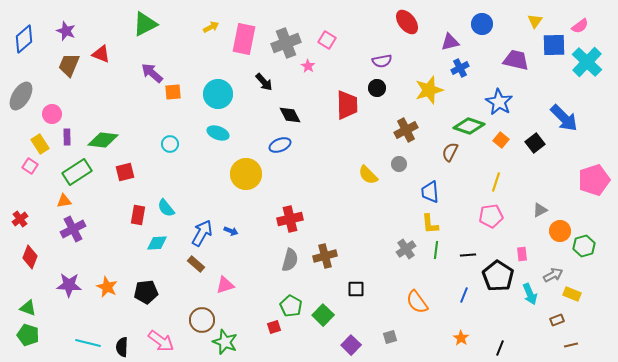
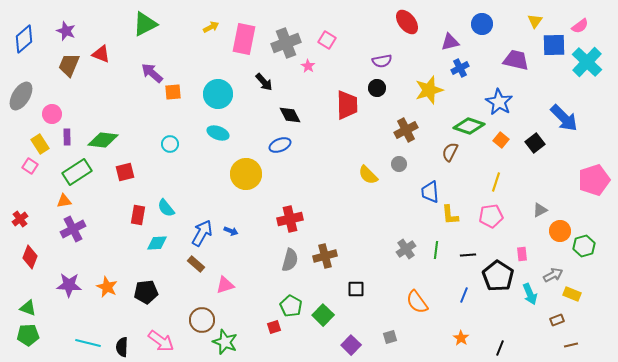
yellow L-shape at (430, 224): moved 20 px right, 9 px up
green pentagon at (28, 335): rotated 20 degrees counterclockwise
